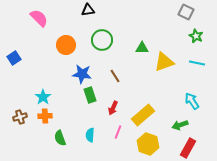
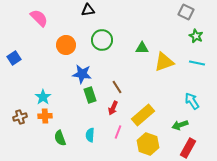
brown line: moved 2 px right, 11 px down
